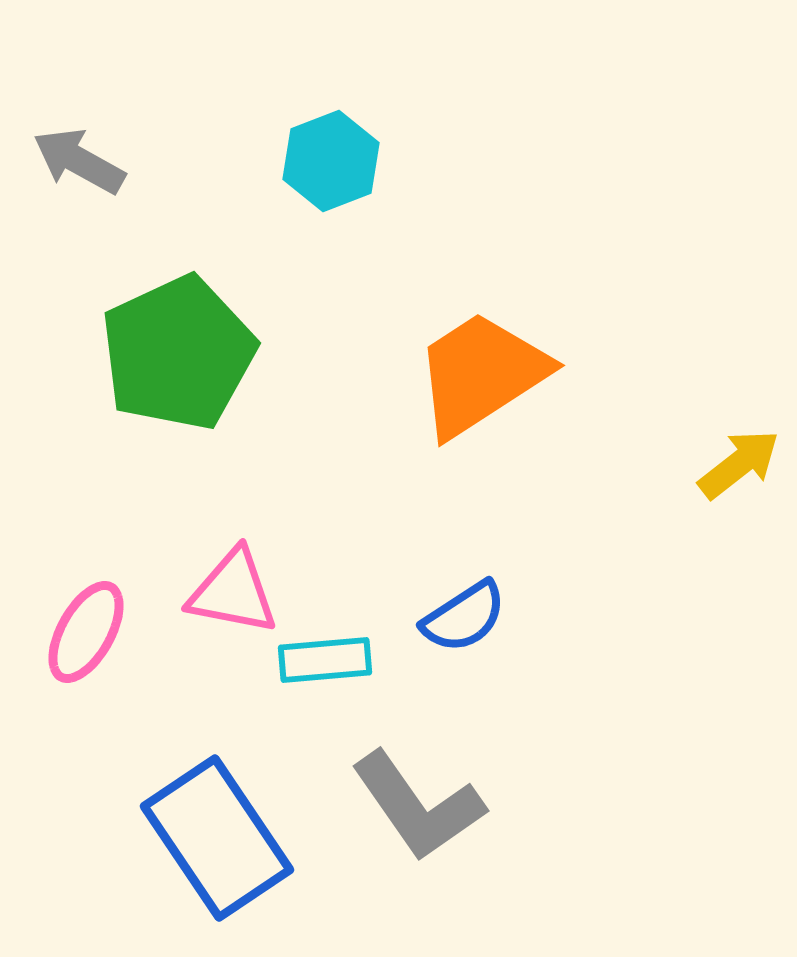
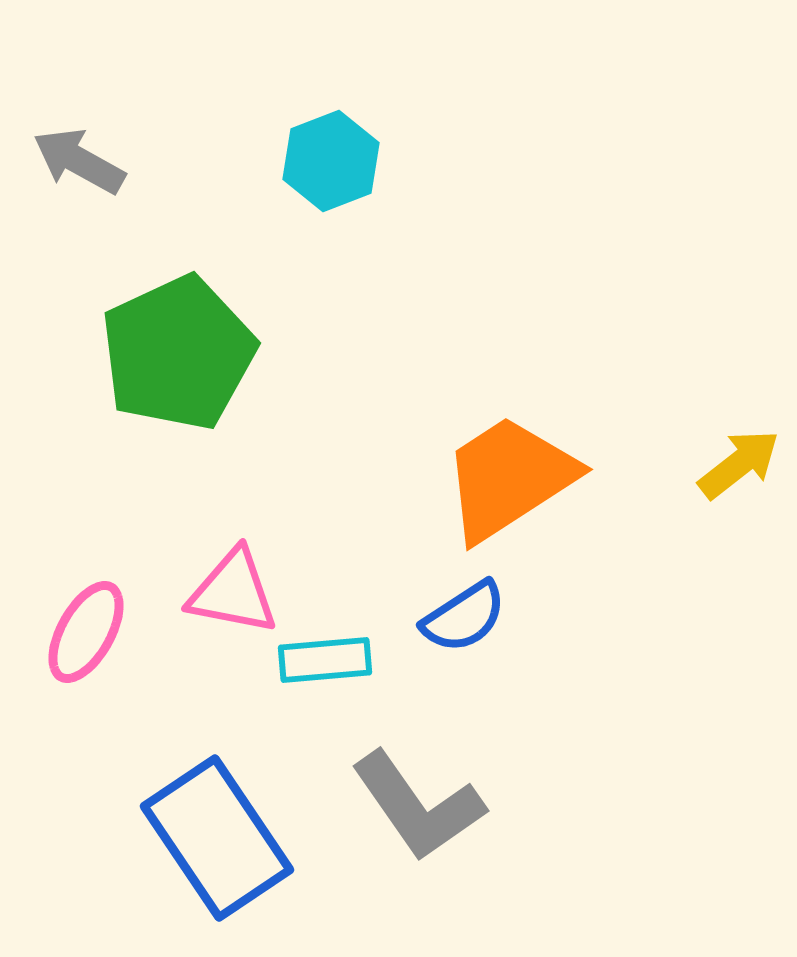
orange trapezoid: moved 28 px right, 104 px down
